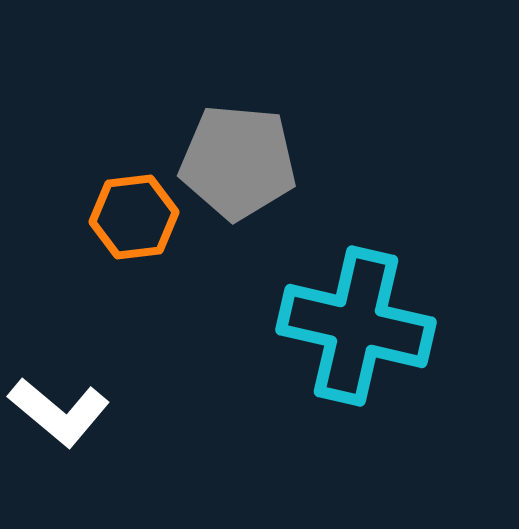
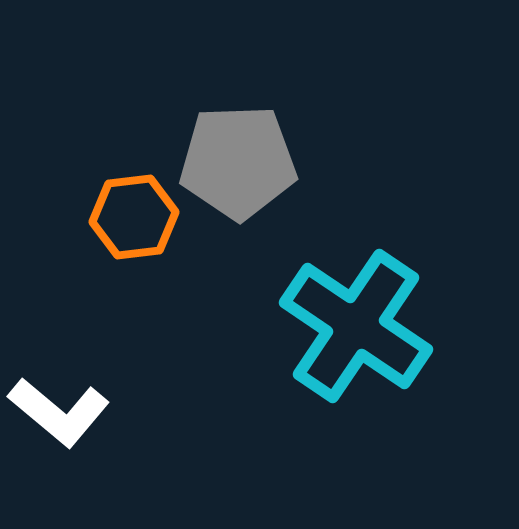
gray pentagon: rotated 7 degrees counterclockwise
cyan cross: rotated 21 degrees clockwise
